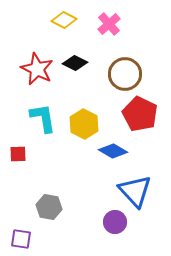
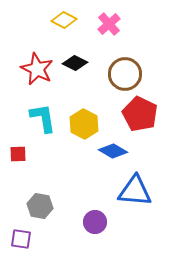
blue triangle: rotated 42 degrees counterclockwise
gray hexagon: moved 9 px left, 1 px up
purple circle: moved 20 px left
